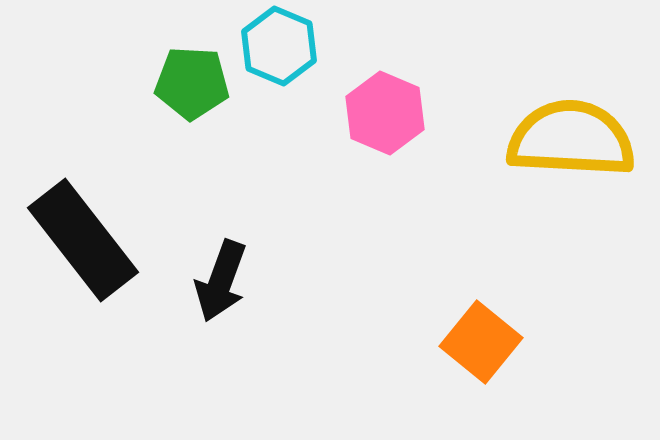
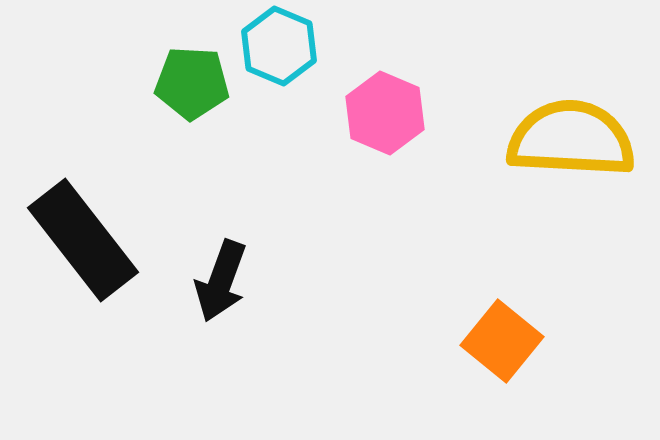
orange square: moved 21 px right, 1 px up
